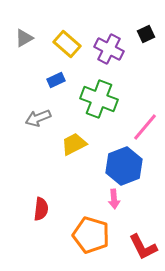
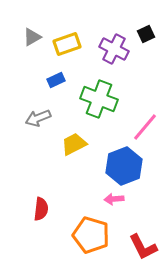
gray triangle: moved 8 px right, 1 px up
yellow rectangle: rotated 60 degrees counterclockwise
purple cross: moved 5 px right
pink arrow: rotated 90 degrees clockwise
